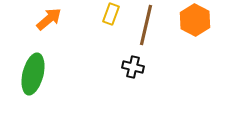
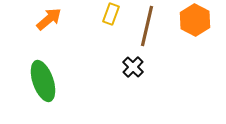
brown line: moved 1 px right, 1 px down
black cross: rotated 30 degrees clockwise
green ellipse: moved 10 px right, 7 px down; rotated 33 degrees counterclockwise
